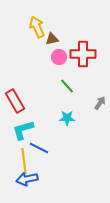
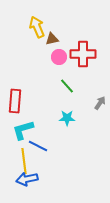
red rectangle: rotated 35 degrees clockwise
blue line: moved 1 px left, 2 px up
